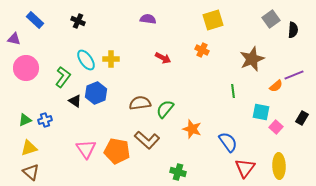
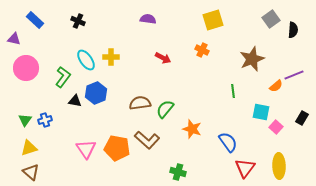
yellow cross: moved 2 px up
black triangle: rotated 24 degrees counterclockwise
green triangle: rotated 32 degrees counterclockwise
orange pentagon: moved 3 px up
